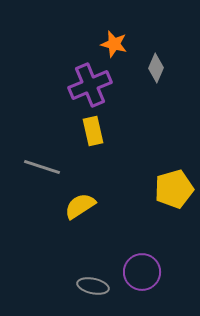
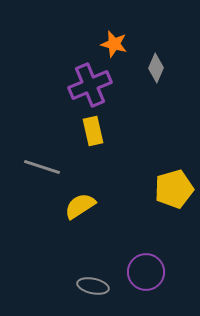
purple circle: moved 4 px right
